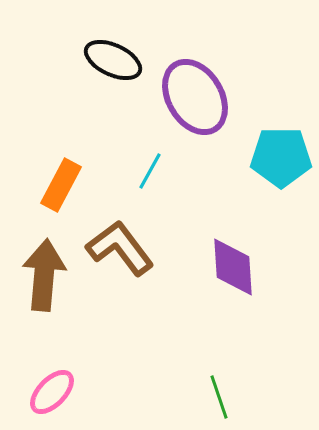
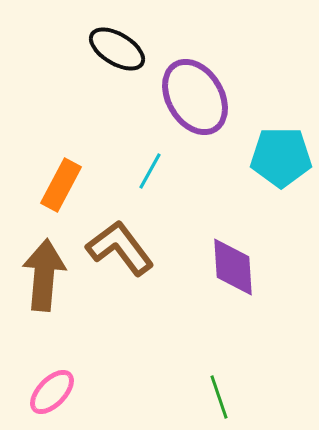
black ellipse: moved 4 px right, 11 px up; rotated 6 degrees clockwise
